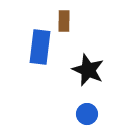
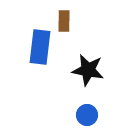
black star: rotated 12 degrees counterclockwise
blue circle: moved 1 px down
